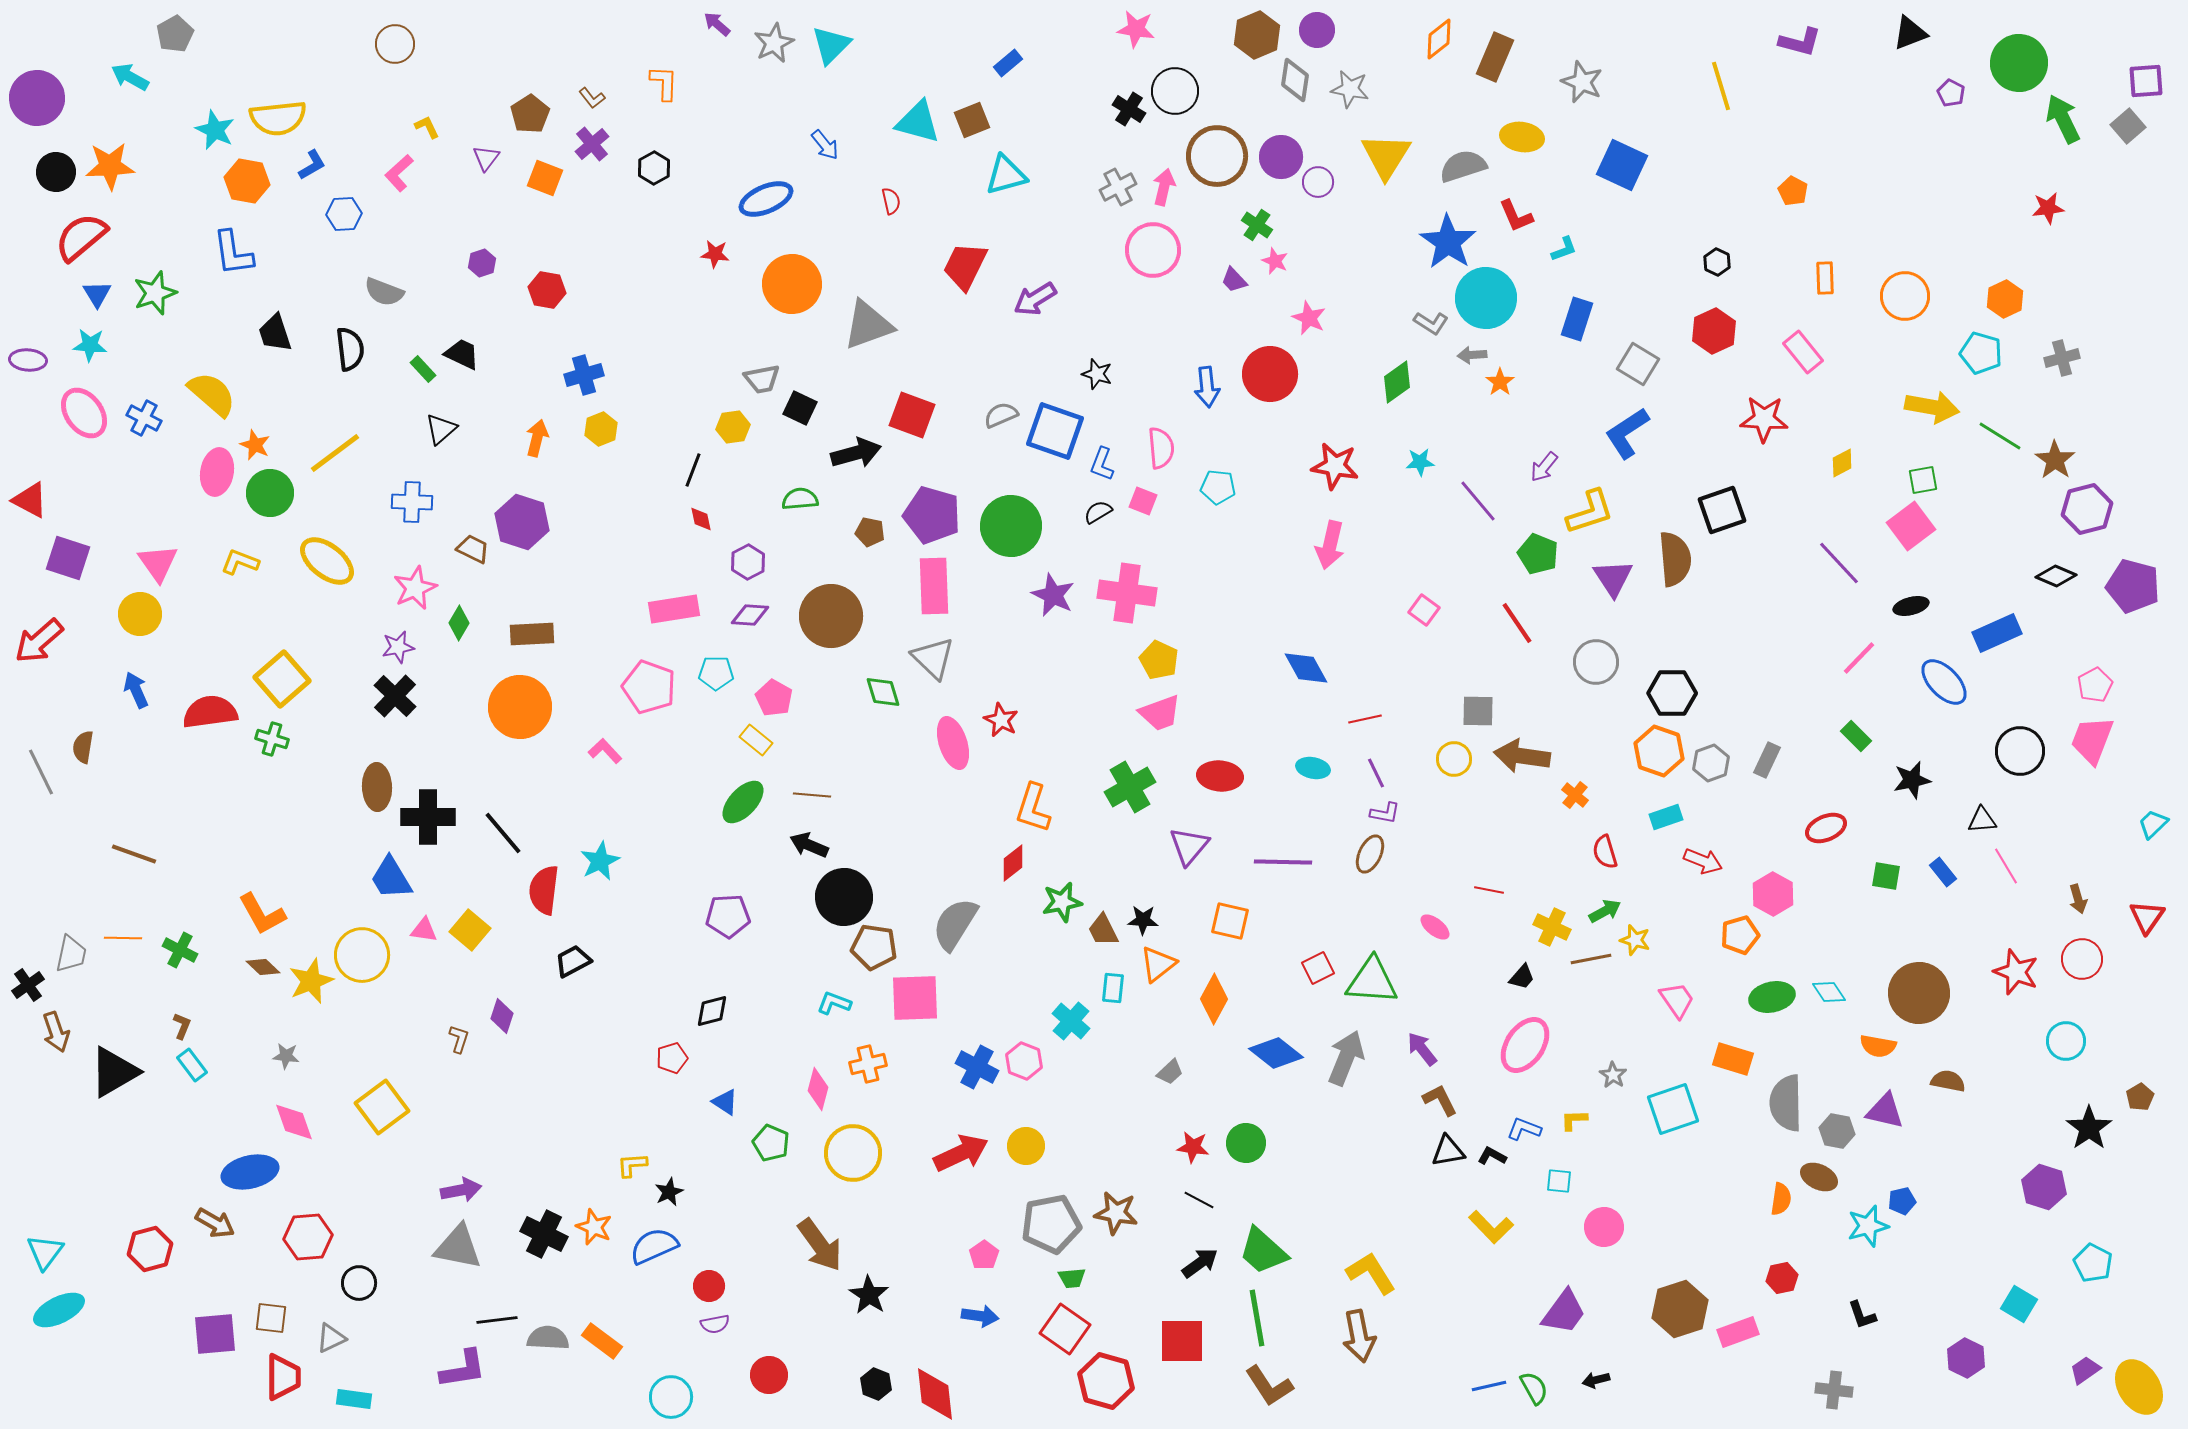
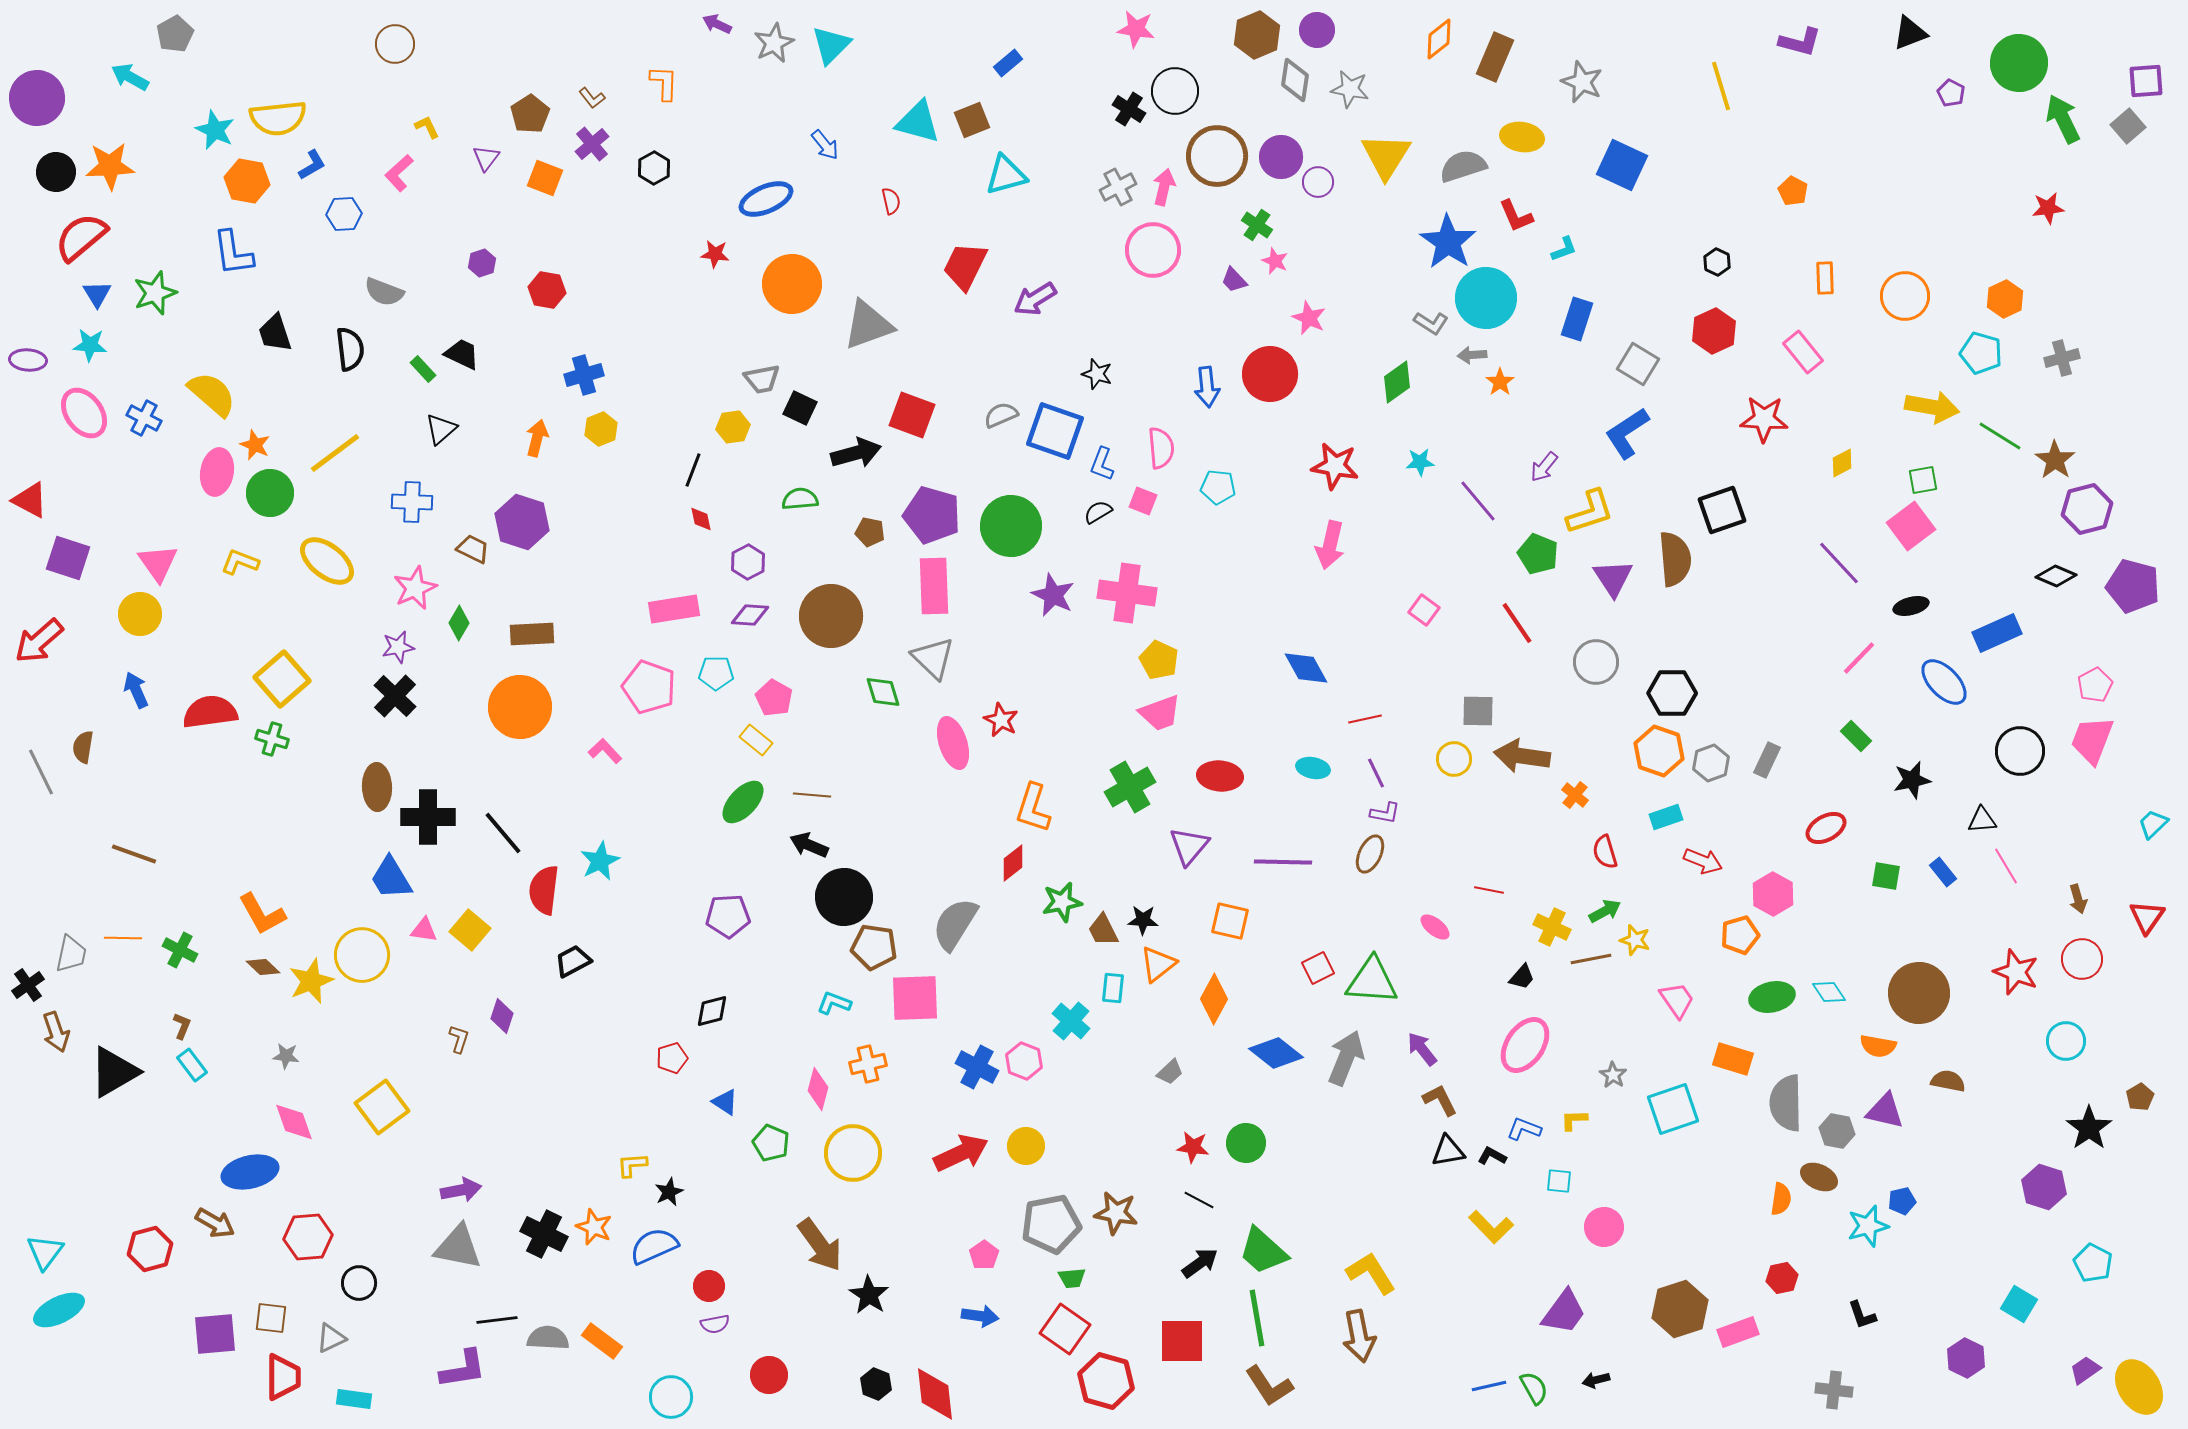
purple arrow at (717, 24): rotated 16 degrees counterclockwise
red ellipse at (1826, 828): rotated 6 degrees counterclockwise
